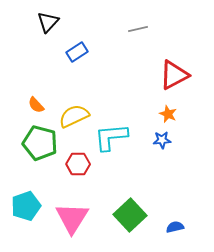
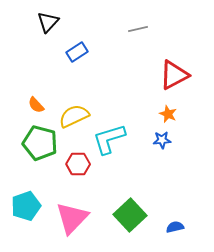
cyan L-shape: moved 2 px left, 2 px down; rotated 12 degrees counterclockwise
pink triangle: rotated 12 degrees clockwise
